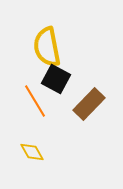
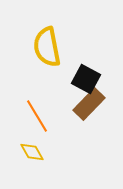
black square: moved 30 px right
orange line: moved 2 px right, 15 px down
